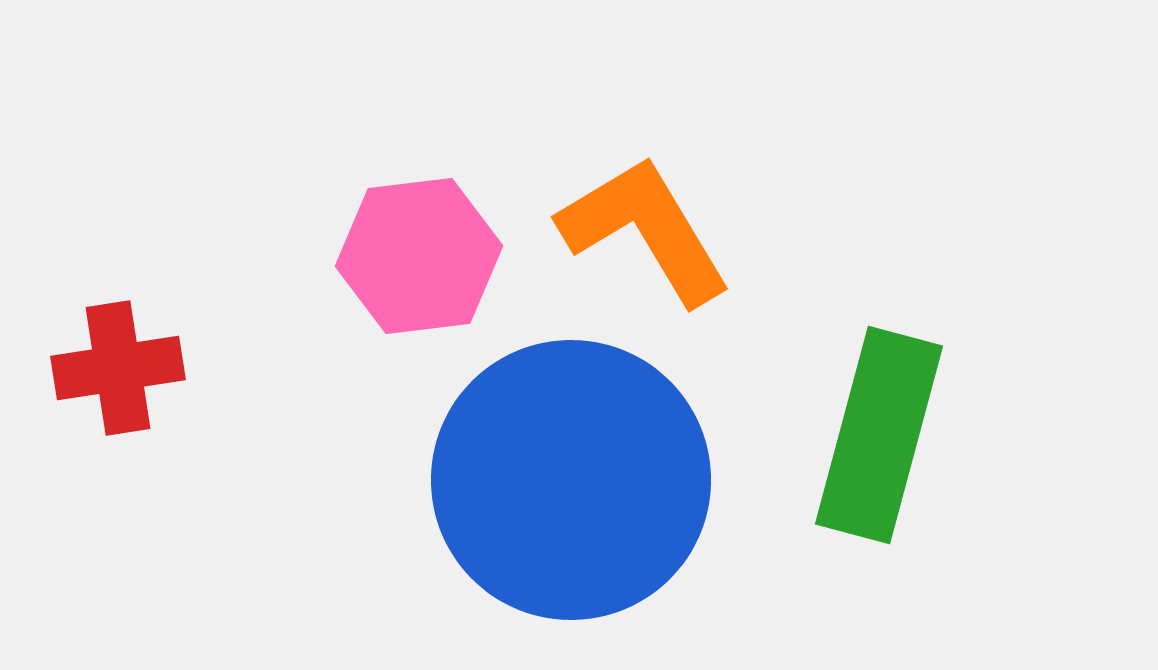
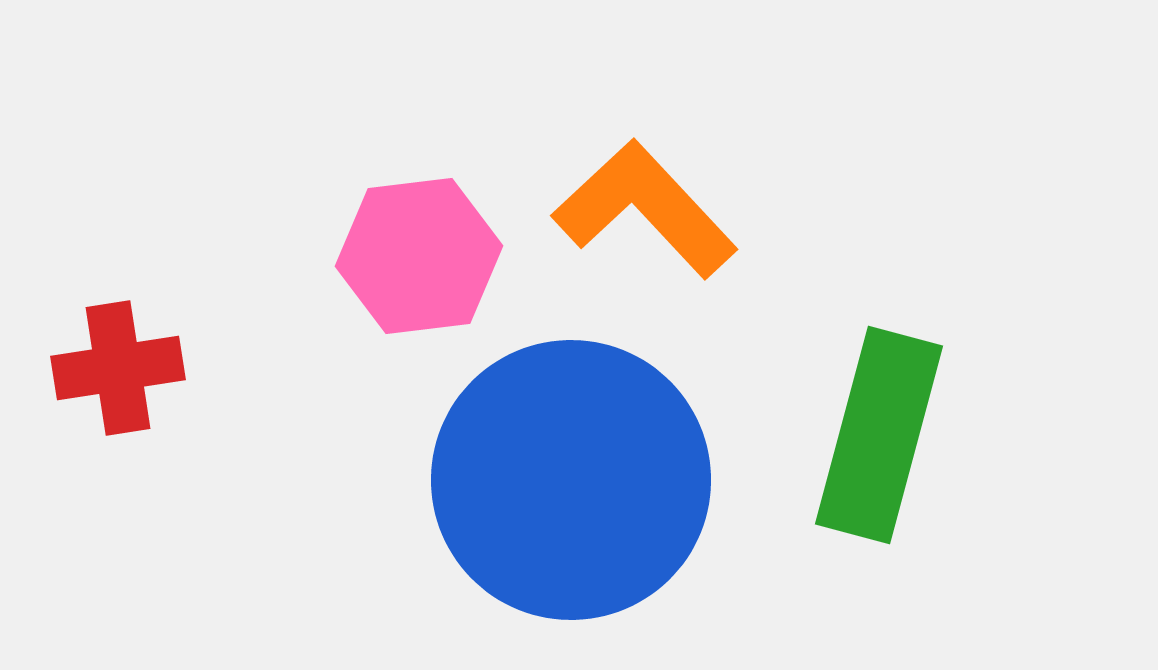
orange L-shape: moved 21 px up; rotated 12 degrees counterclockwise
